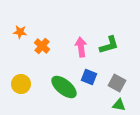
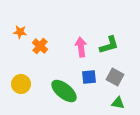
orange cross: moved 2 px left
blue square: rotated 28 degrees counterclockwise
gray square: moved 2 px left, 6 px up
green ellipse: moved 4 px down
green triangle: moved 1 px left, 2 px up
